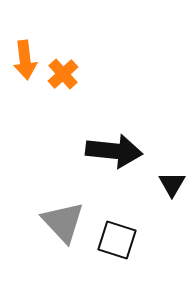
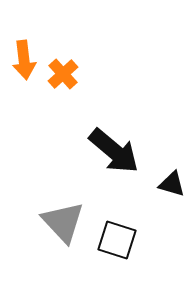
orange arrow: moved 1 px left
black arrow: rotated 34 degrees clockwise
black triangle: rotated 44 degrees counterclockwise
